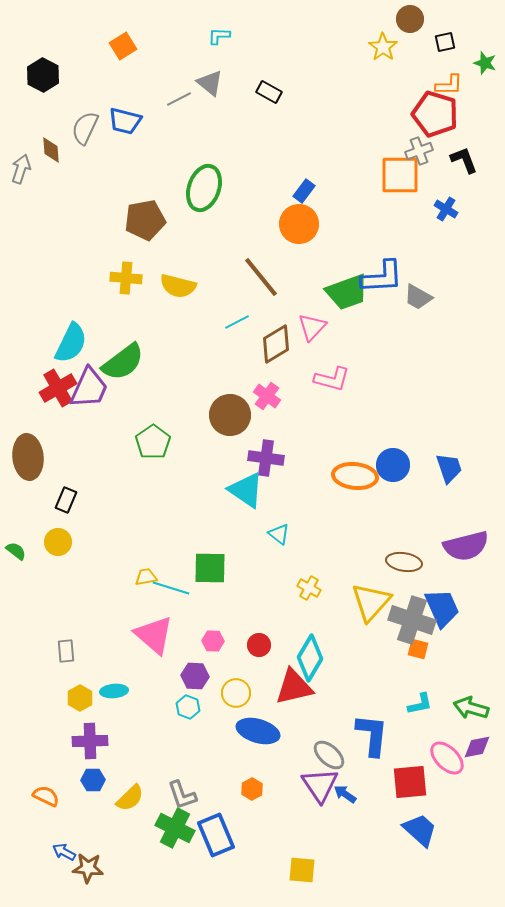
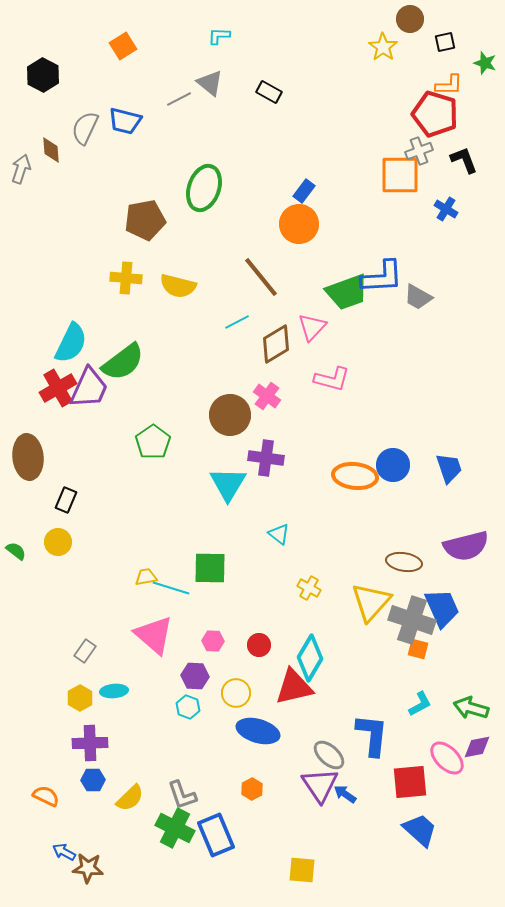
cyan triangle at (246, 490): moved 18 px left, 6 px up; rotated 27 degrees clockwise
gray rectangle at (66, 651): moved 19 px right; rotated 40 degrees clockwise
cyan L-shape at (420, 704): rotated 16 degrees counterclockwise
purple cross at (90, 741): moved 2 px down
